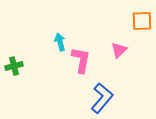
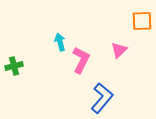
pink L-shape: rotated 16 degrees clockwise
